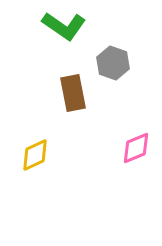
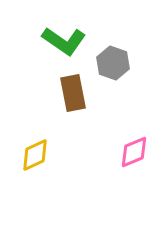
green L-shape: moved 15 px down
pink diamond: moved 2 px left, 4 px down
